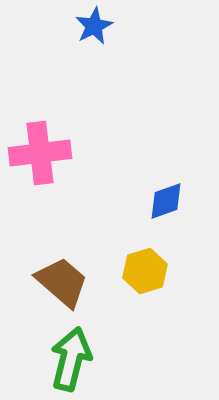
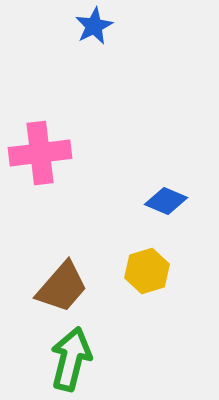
blue diamond: rotated 42 degrees clockwise
yellow hexagon: moved 2 px right
brown trapezoid: moved 5 px down; rotated 90 degrees clockwise
